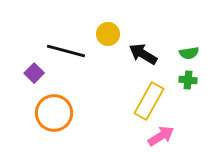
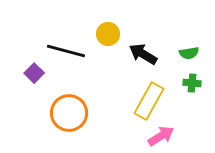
green cross: moved 4 px right, 3 px down
orange circle: moved 15 px right
